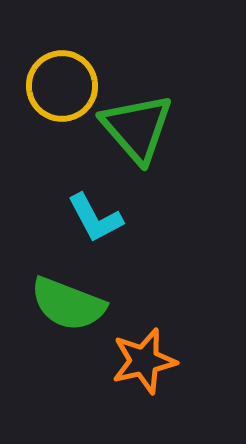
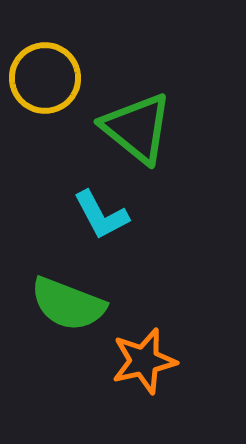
yellow circle: moved 17 px left, 8 px up
green triangle: rotated 10 degrees counterclockwise
cyan L-shape: moved 6 px right, 3 px up
